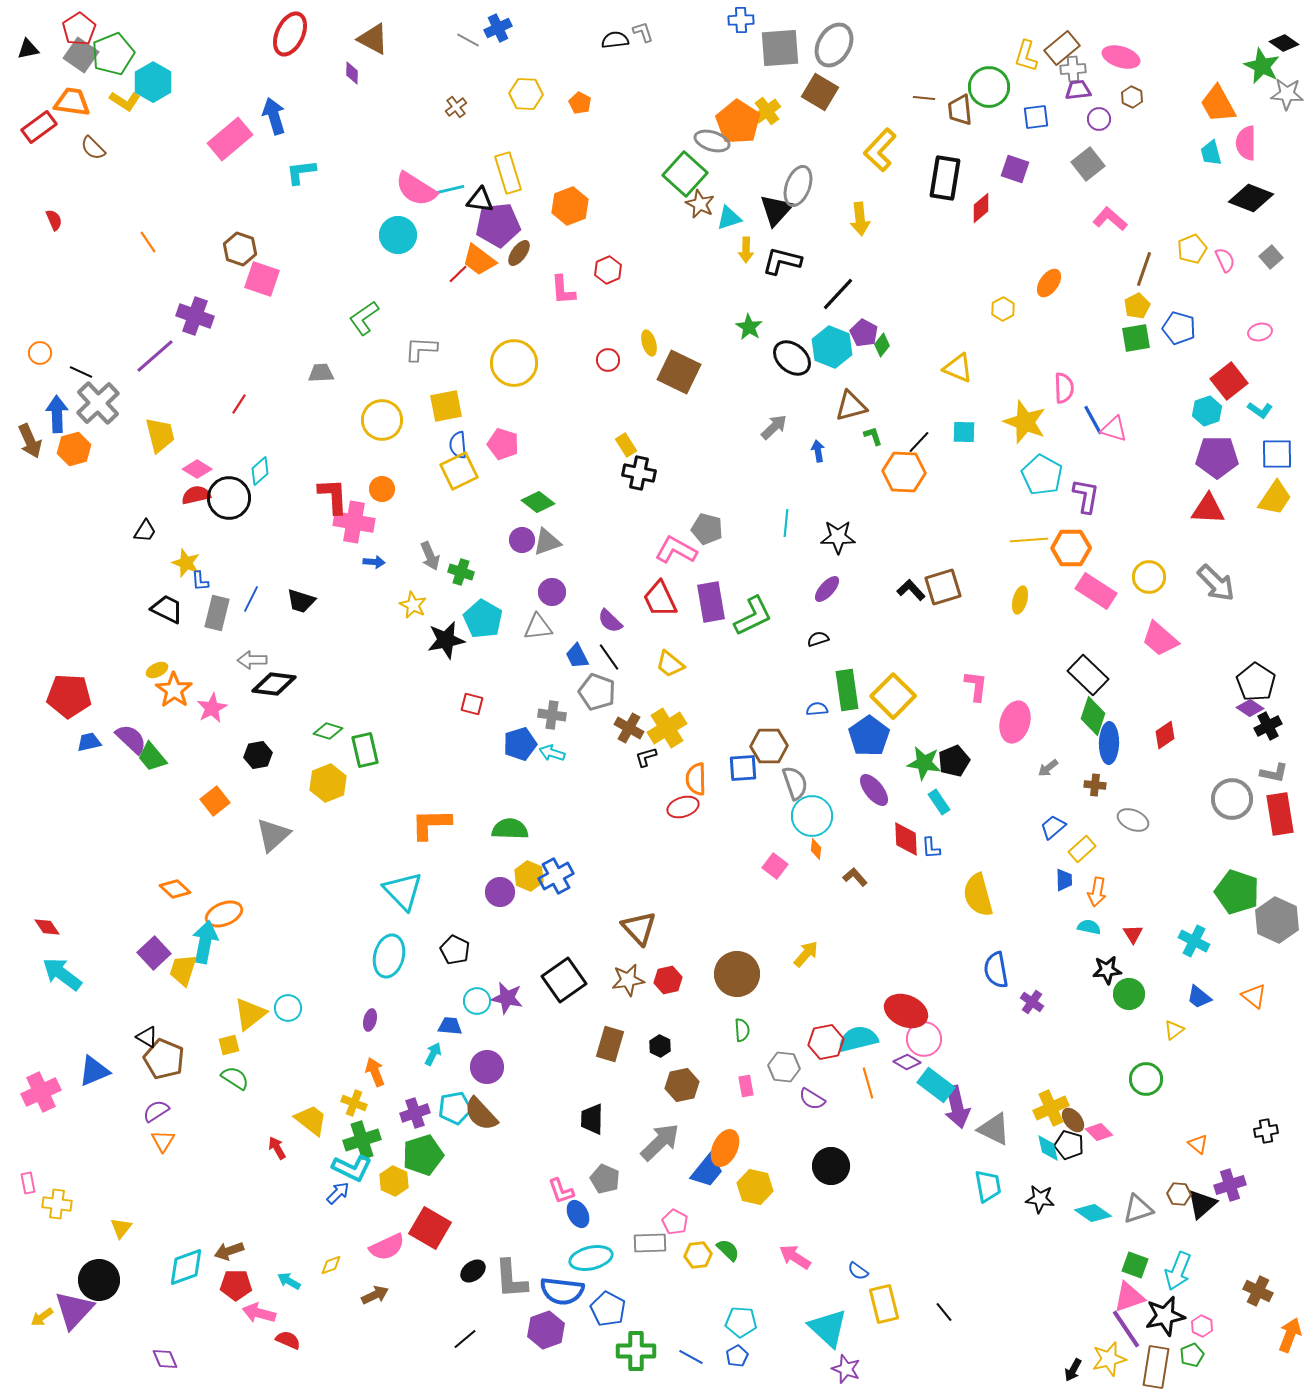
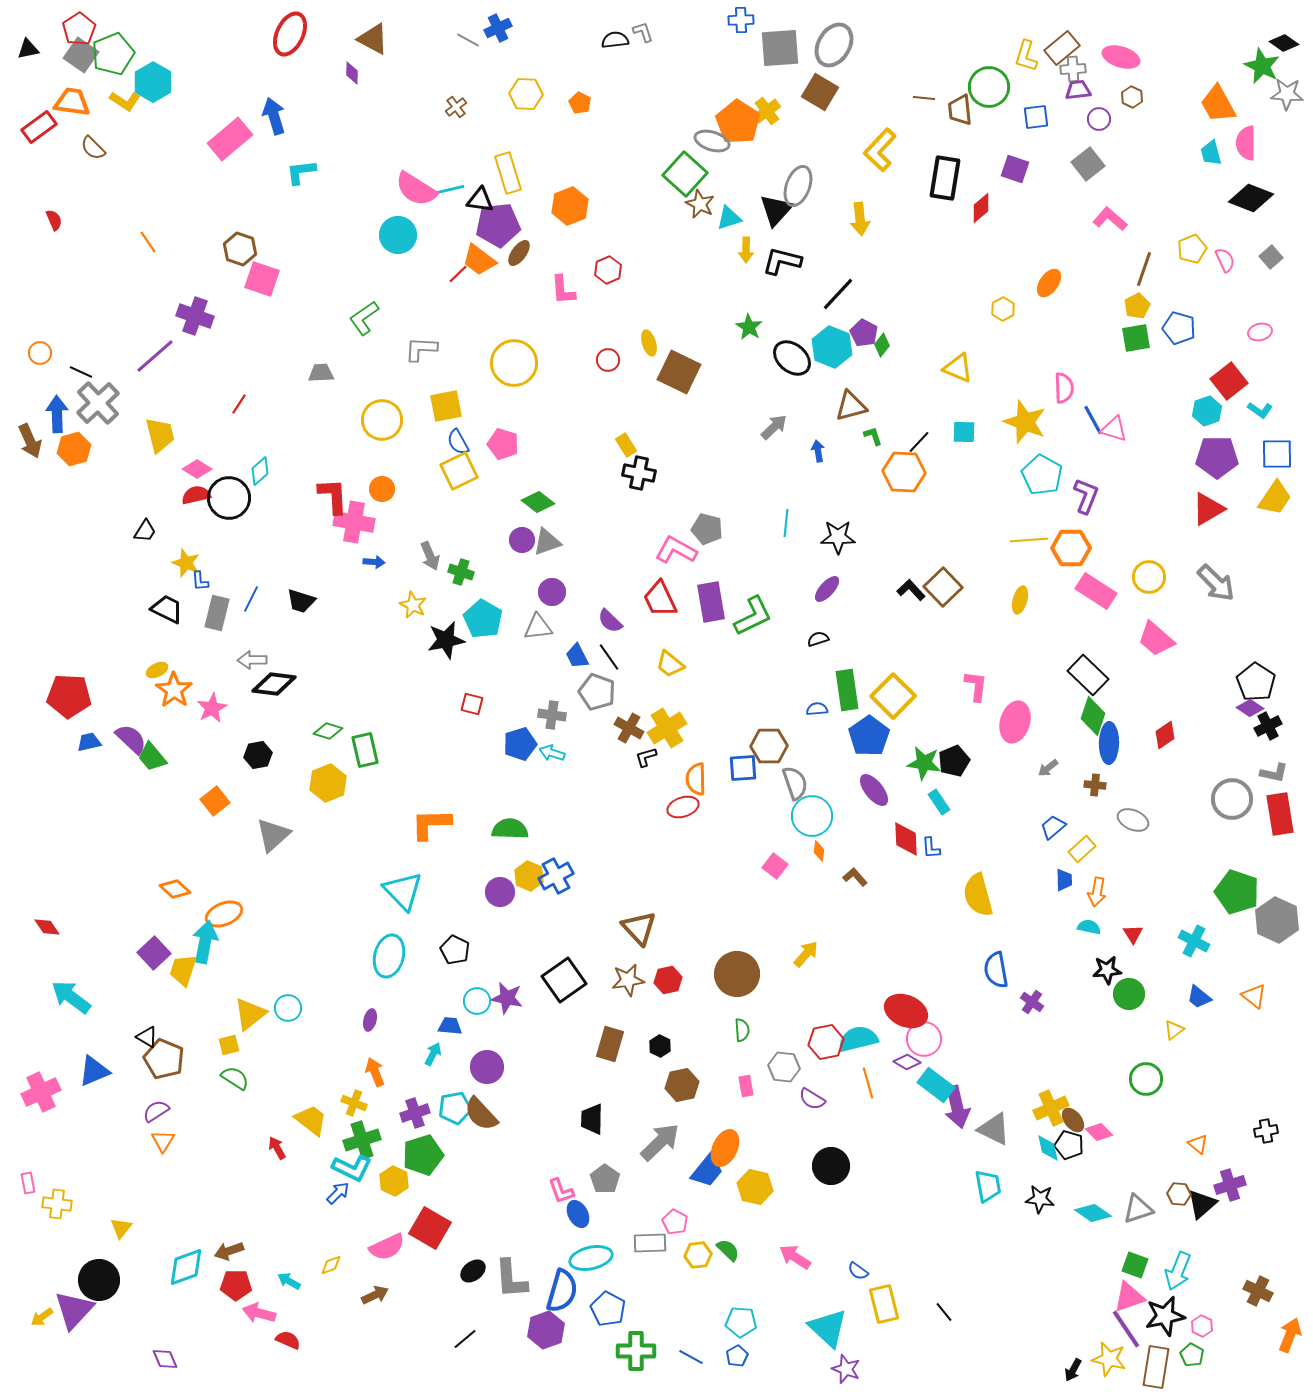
blue semicircle at (458, 445): moved 3 px up; rotated 24 degrees counterclockwise
purple L-shape at (1086, 496): rotated 12 degrees clockwise
red triangle at (1208, 509): rotated 33 degrees counterclockwise
brown square at (943, 587): rotated 27 degrees counterclockwise
pink trapezoid at (1160, 639): moved 4 px left
orange diamond at (816, 849): moved 3 px right, 2 px down
cyan arrow at (62, 974): moved 9 px right, 23 px down
gray pentagon at (605, 1179): rotated 12 degrees clockwise
blue semicircle at (562, 1291): rotated 81 degrees counterclockwise
green pentagon at (1192, 1355): rotated 20 degrees counterclockwise
yellow star at (1109, 1359): rotated 28 degrees clockwise
